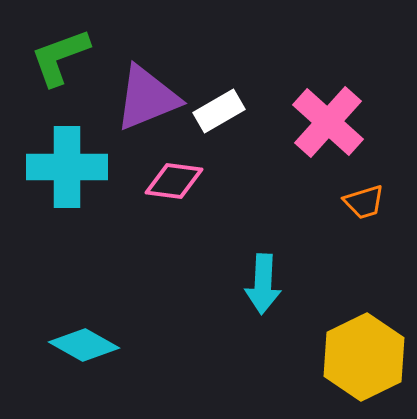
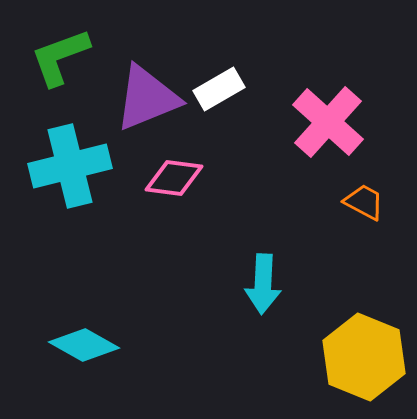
white rectangle: moved 22 px up
cyan cross: moved 3 px right, 1 px up; rotated 14 degrees counterclockwise
pink diamond: moved 3 px up
orange trapezoid: rotated 135 degrees counterclockwise
yellow hexagon: rotated 12 degrees counterclockwise
